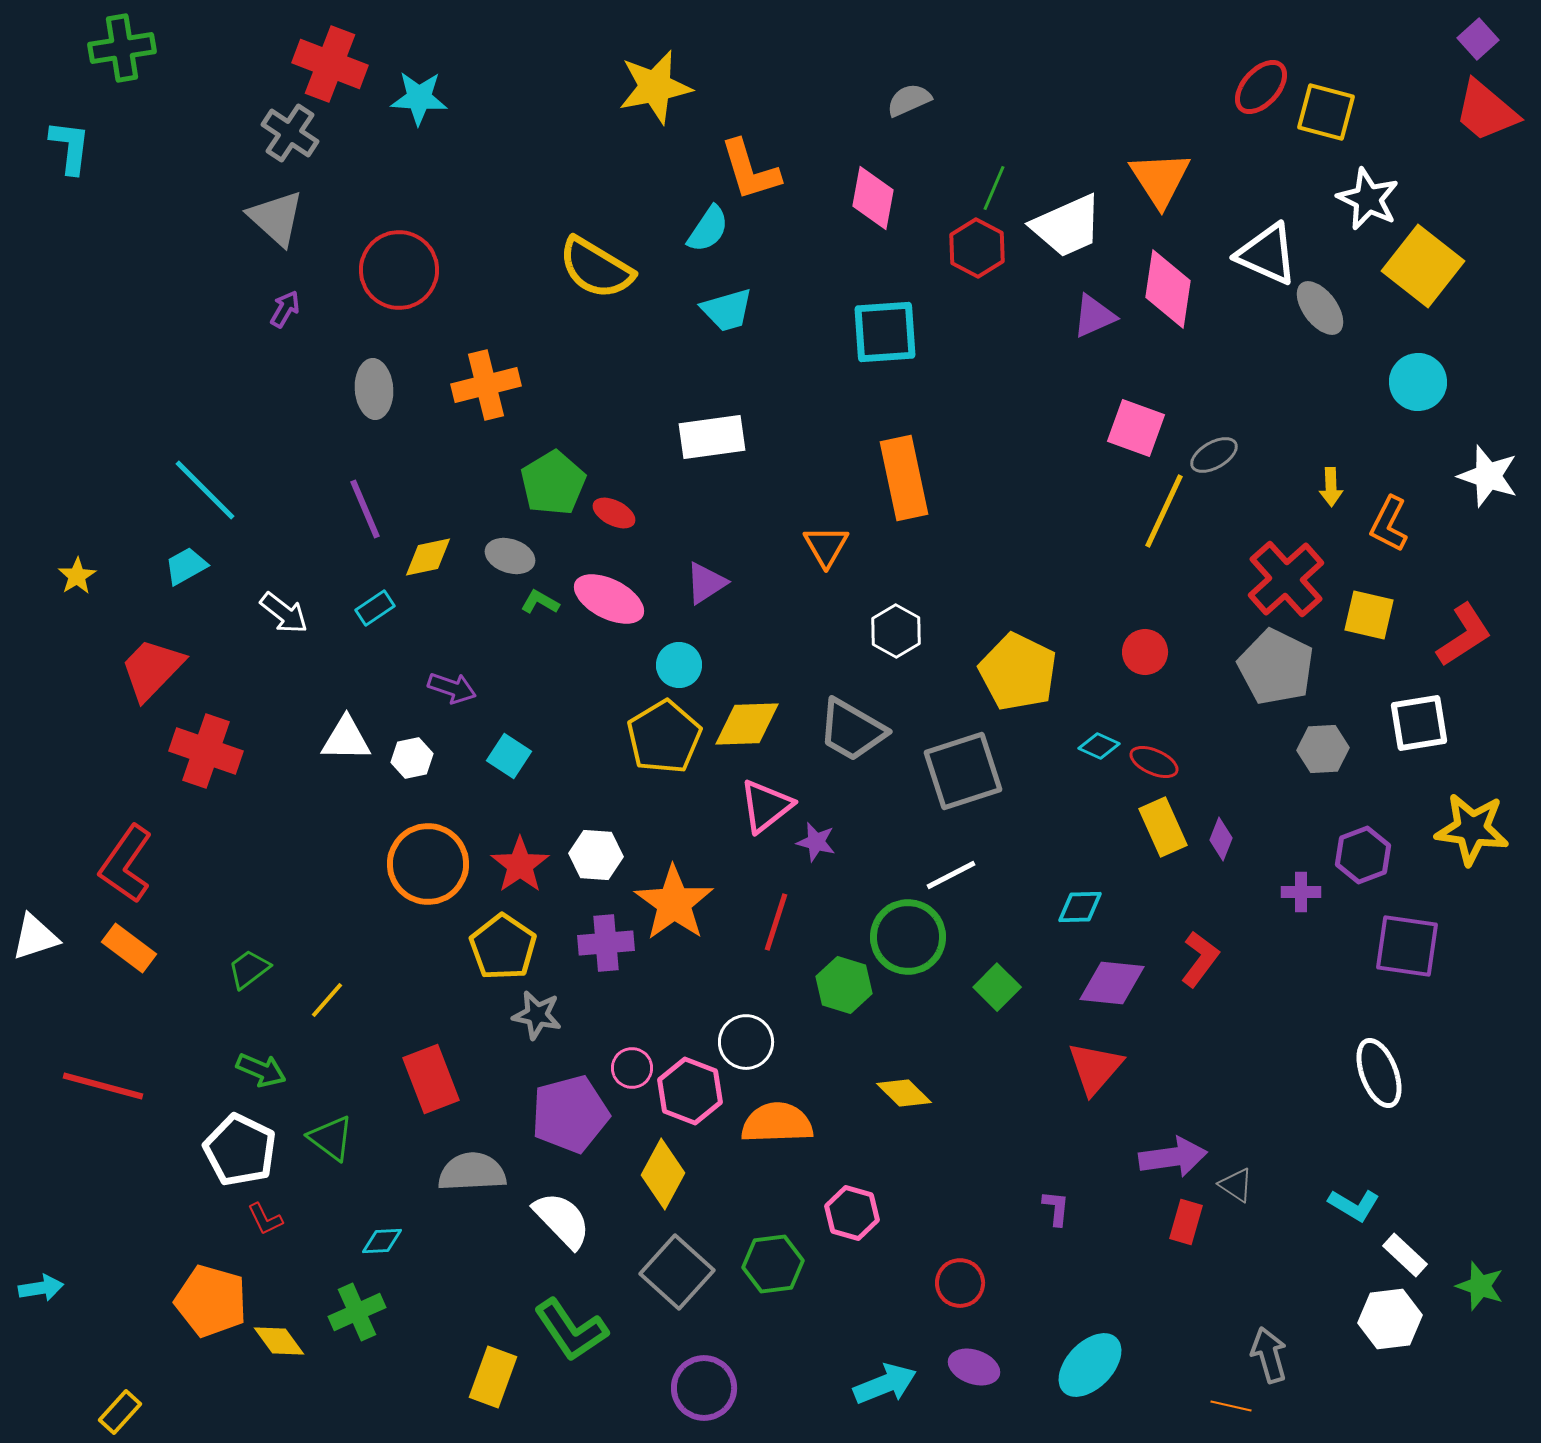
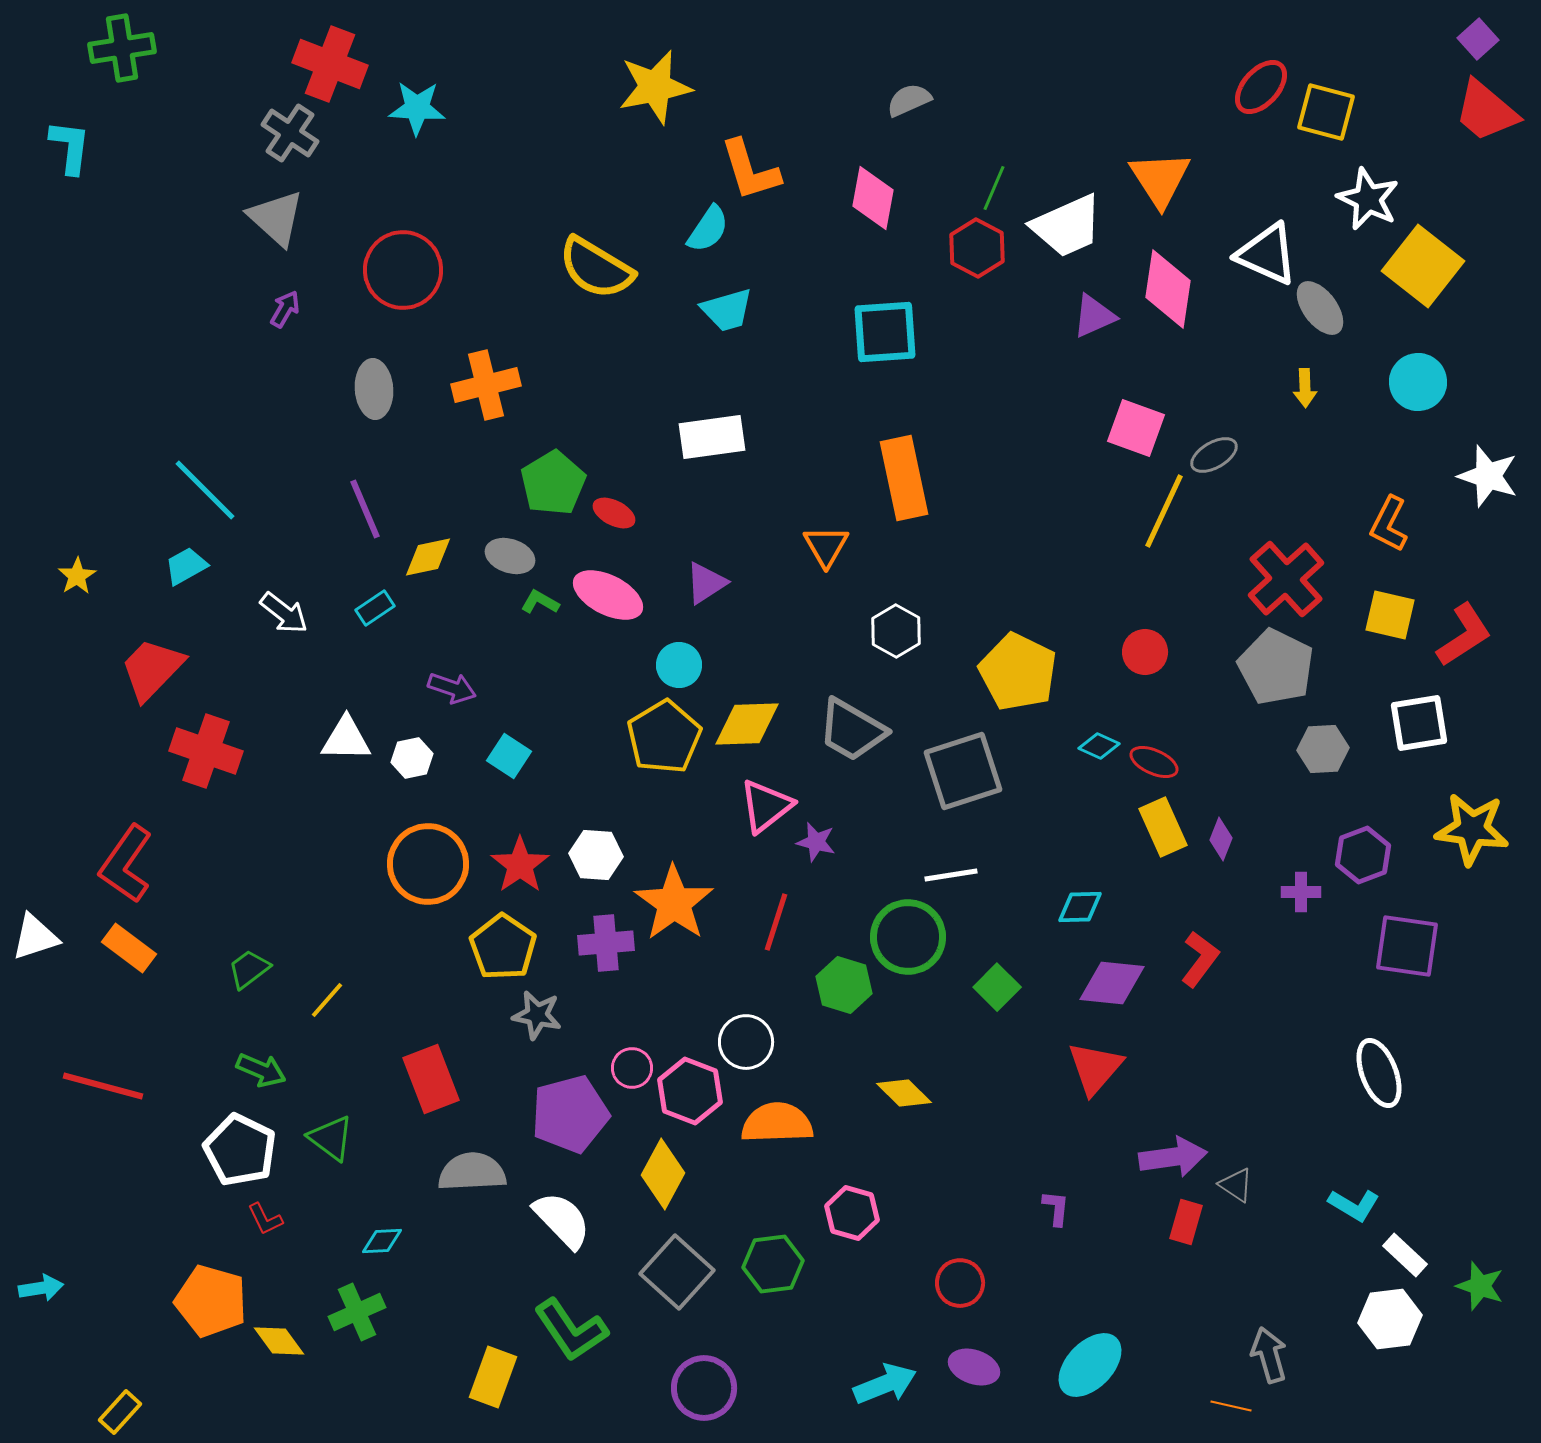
cyan star at (419, 98): moved 2 px left, 10 px down
red circle at (399, 270): moved 4 px right
yellow arrow at (1331, 487): moved 26 px left, 99 px up
pink ellipse at (609, 599): moved 1 px left, 4 px up
yellow square at (1369, 615): moved 21 px right
white line at (951, 875): rotated 18 degrees clockwise
